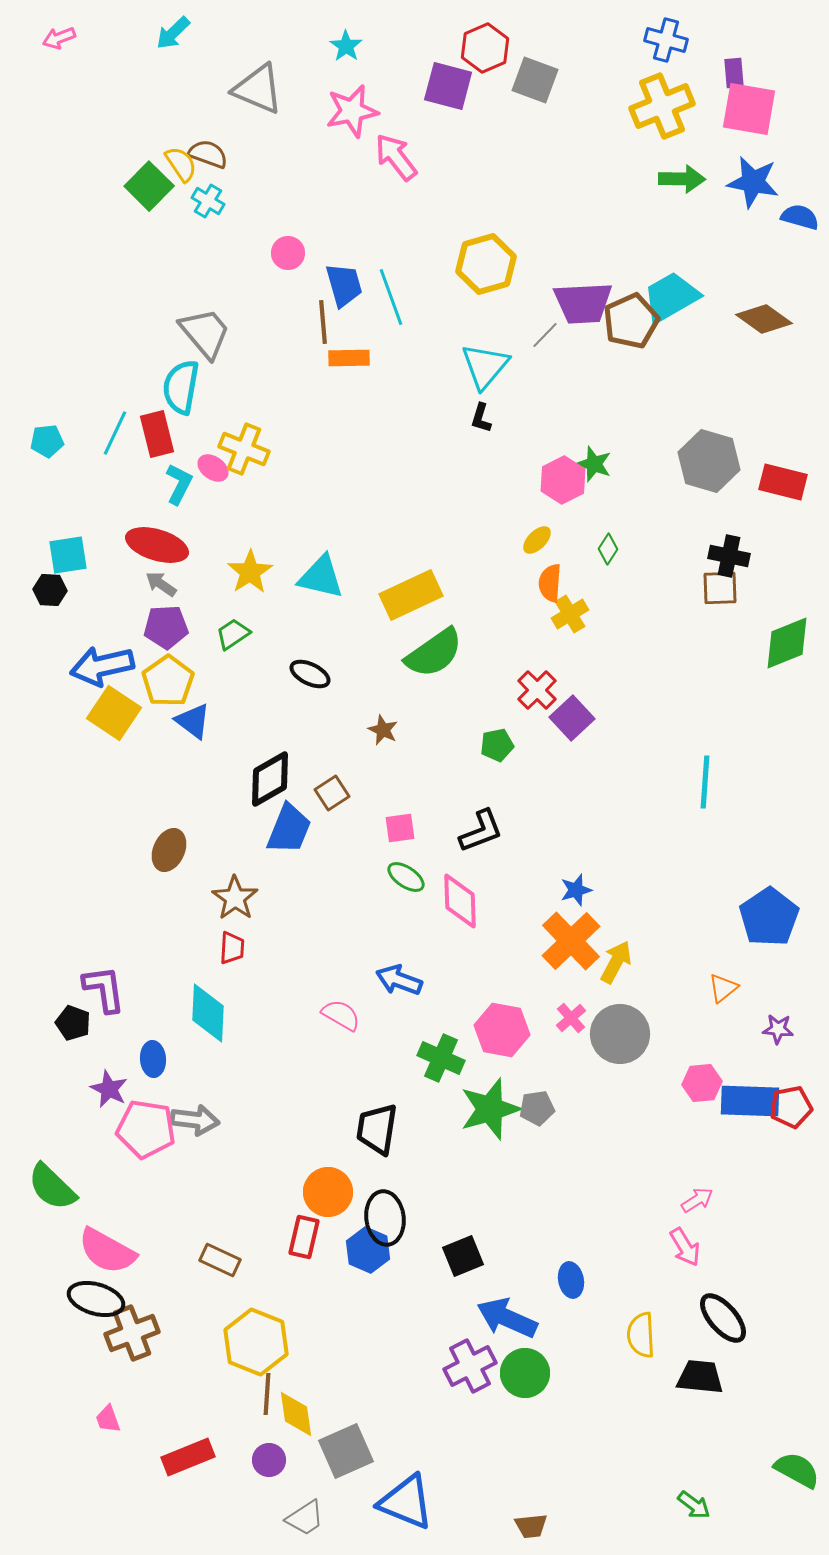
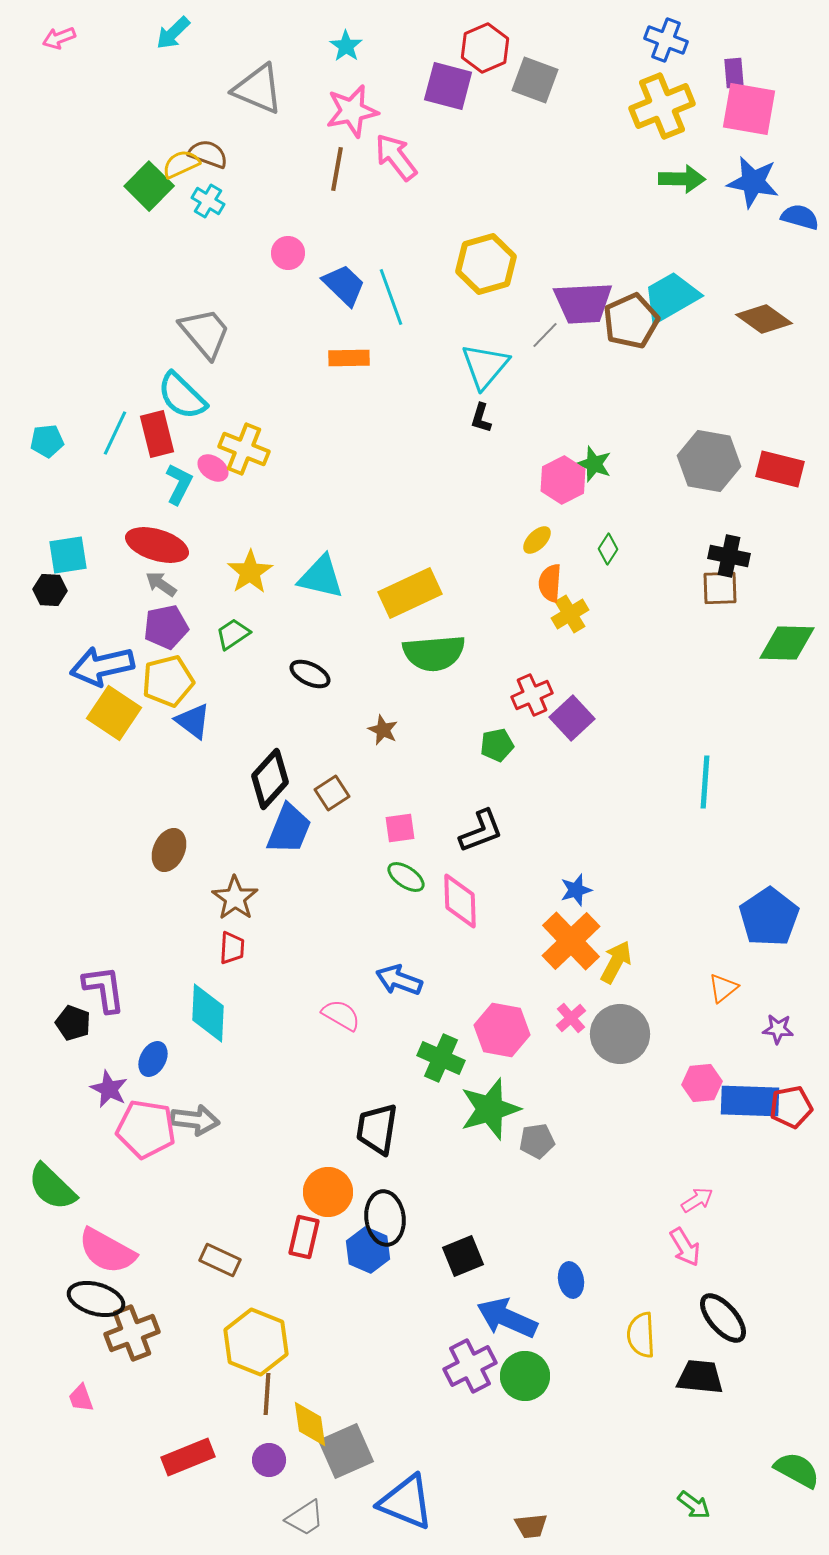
blue cross at (666, 40): rotated 6 degrees clockwise
yellow semicircle at (181, 164): rotated 81 degrees counterclockwise
blue trapezoid at (344, 285): rotated 30 degrees counterclockwise
brown line at (323, 322): moved 14 px right, 153 px up; rotated 15 degrees clockwise
cyan semicircle at (181, 387): moved 1 px right, 9 px down; rotated 56 degrees counterclockwise
gray hexagon at (709, 461): rotated 6 degrees counterclockwise
red rectangle at (783, 482): moved 3 px left, 13 px up
yellow rectangle at (411, 595): moved 1 px left, 2 px up
purple pentagon at (166, 627): rotated 9 degrees counterclockwise
green diamond at (787, 643): rotated 24 degrees clockwise
green semicircle at (434, 653): rotated 30 degrees clockwise
yellow pentagon at (168, 681): rotated 21 degrees clockwise
red cross at (537, 690): moved 5 px left, 5 px down; rotated 21 degrees clockwise
black diamond at (270, 779): rotated 18 degrees counterclockwise
blue ellipse at (153, 1059): rotated 32 degrees clockwise
gray pentagon at (537, 1108): moved 33 px down
green circle at (525, 1373): moved 3 px down
yellow diamond at (296, 1414): moved 14 px right, 10 px down
pink trapezoid at (108, 1419): moved 27 px left, 21 px up
